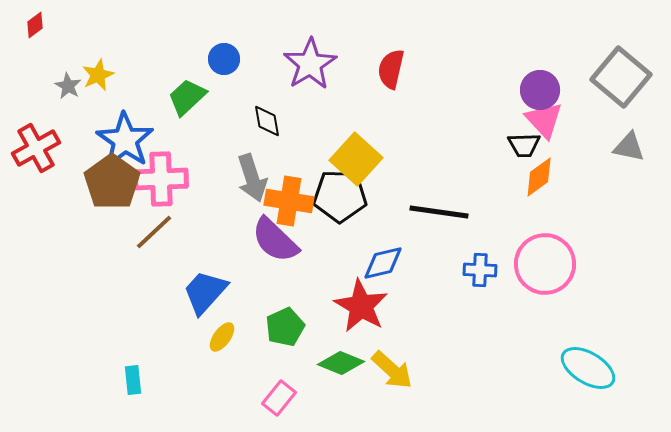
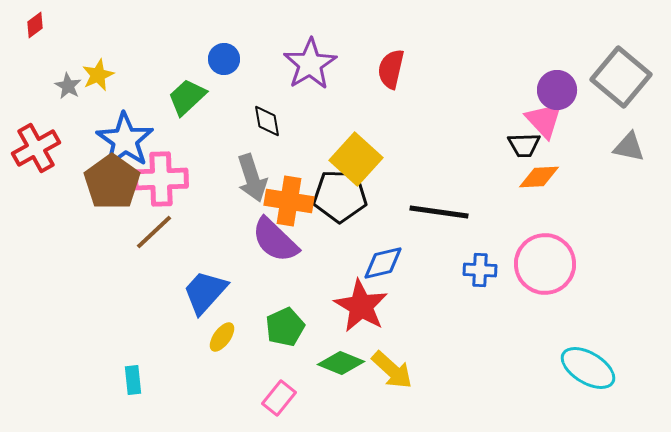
purple circle: moved 17 px right
orange diamond: rotated 33 degrees clockwise
